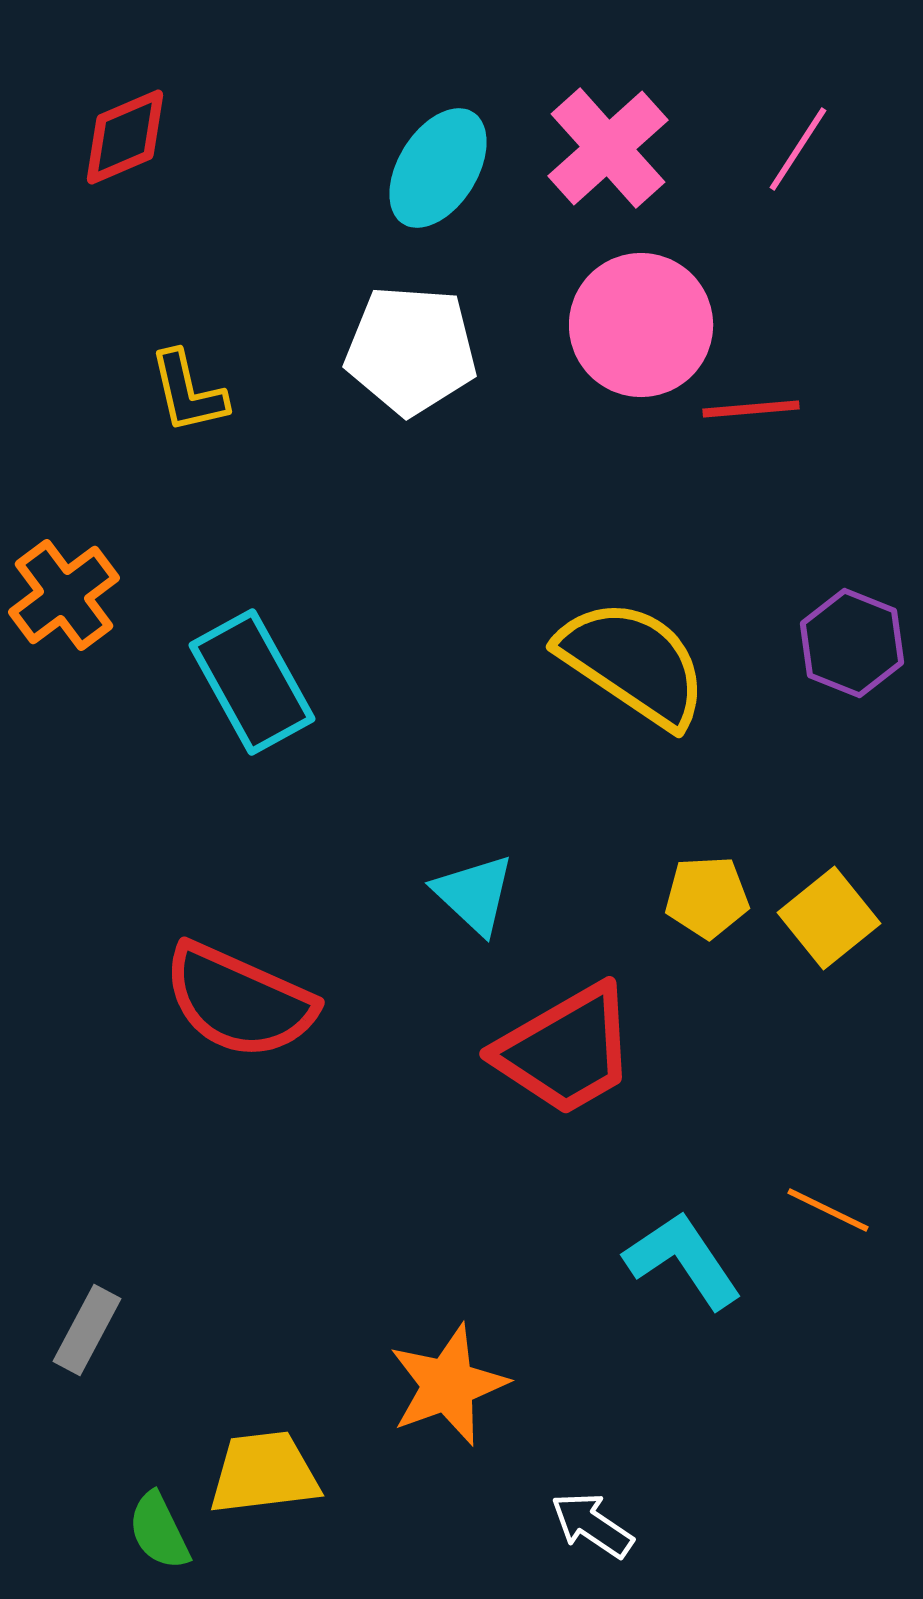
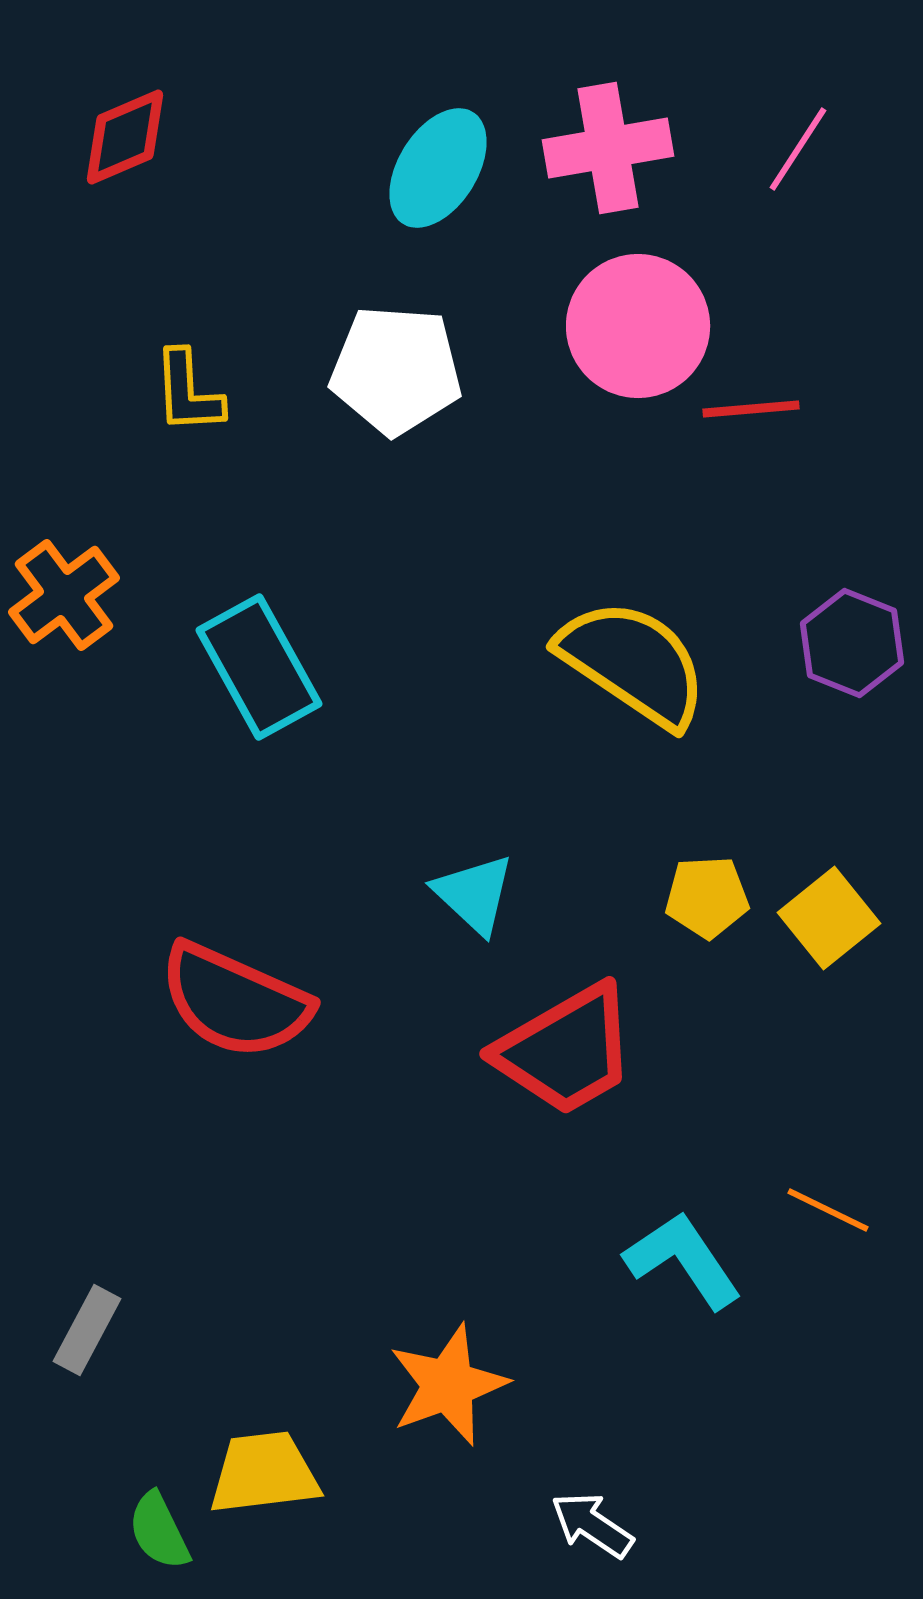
pink cross: rotated 32 degrees clockwise
pink circle: moved 3 px left, 1 px down
white pentagon: moved 15 px left, 20 px down
yellow L-shape: rotated 10 degrees clockwise
cyan rectangle: moved 7 px right, 15 px up
red semicircle: moved 4 px left
